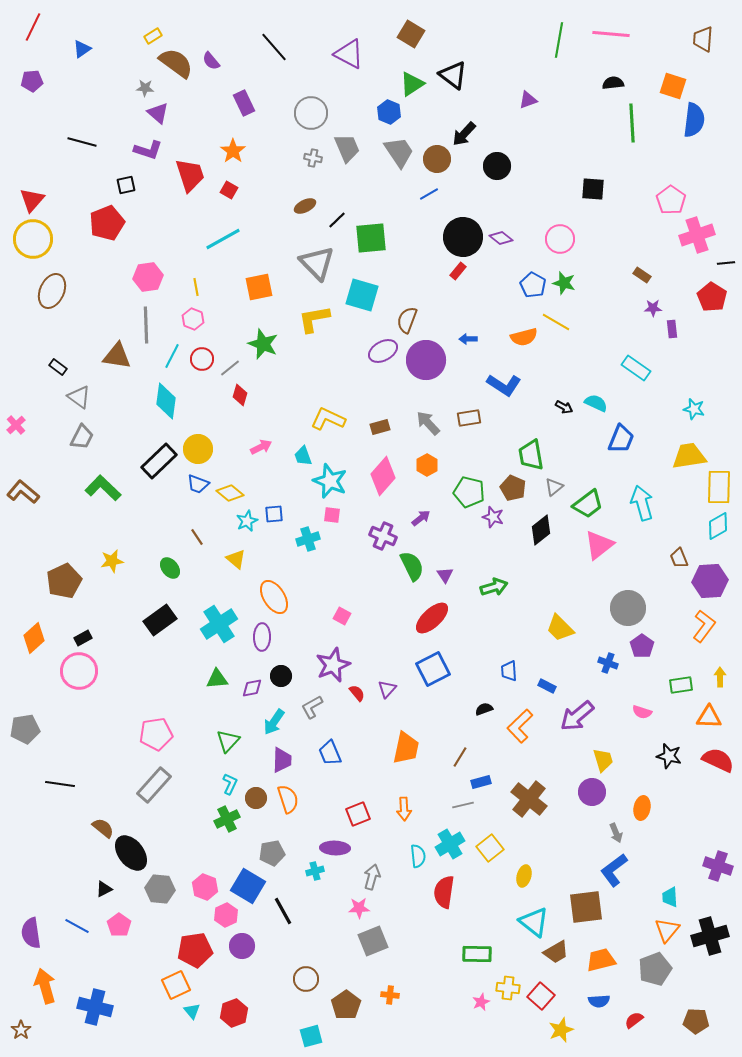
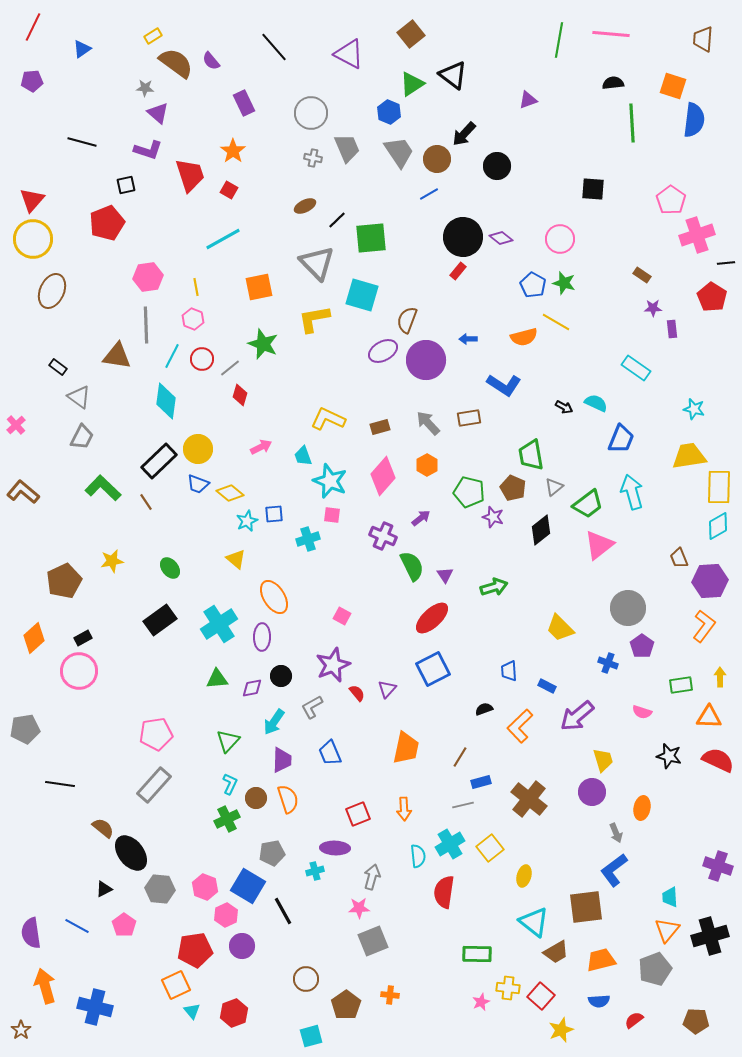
brown square at (411, 34): rotated 20 degrees clockwise
cyan arrow at (642, 503): moved 10 px left, 11 px up
brown line at (197, 537): moved 51 px left, 35 px up
pink pentagon at (119, 925): moved 5 px right
